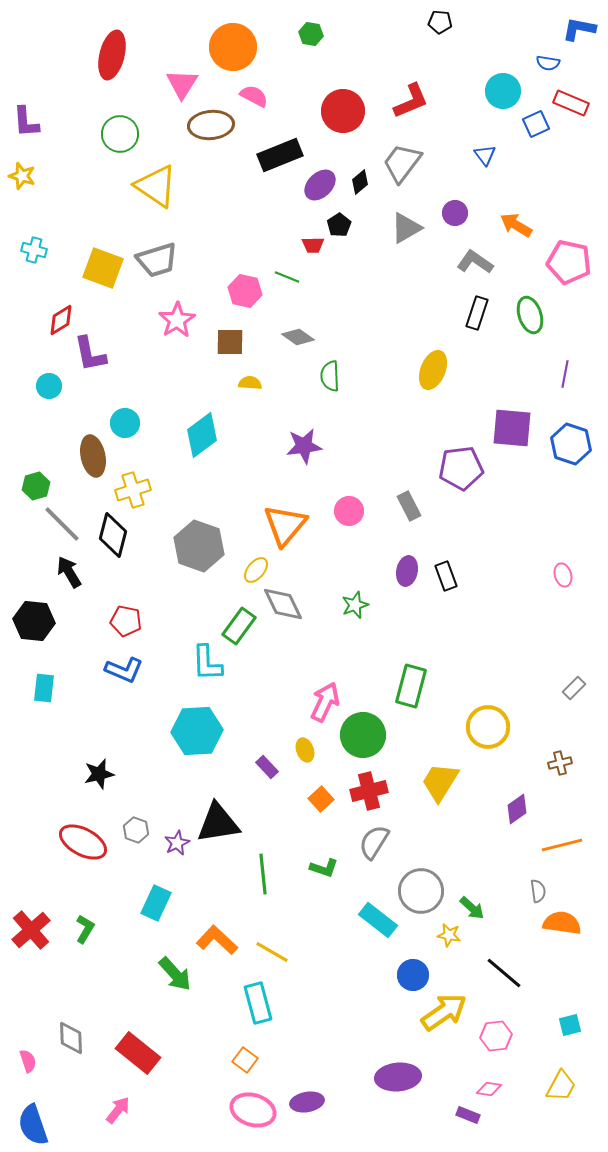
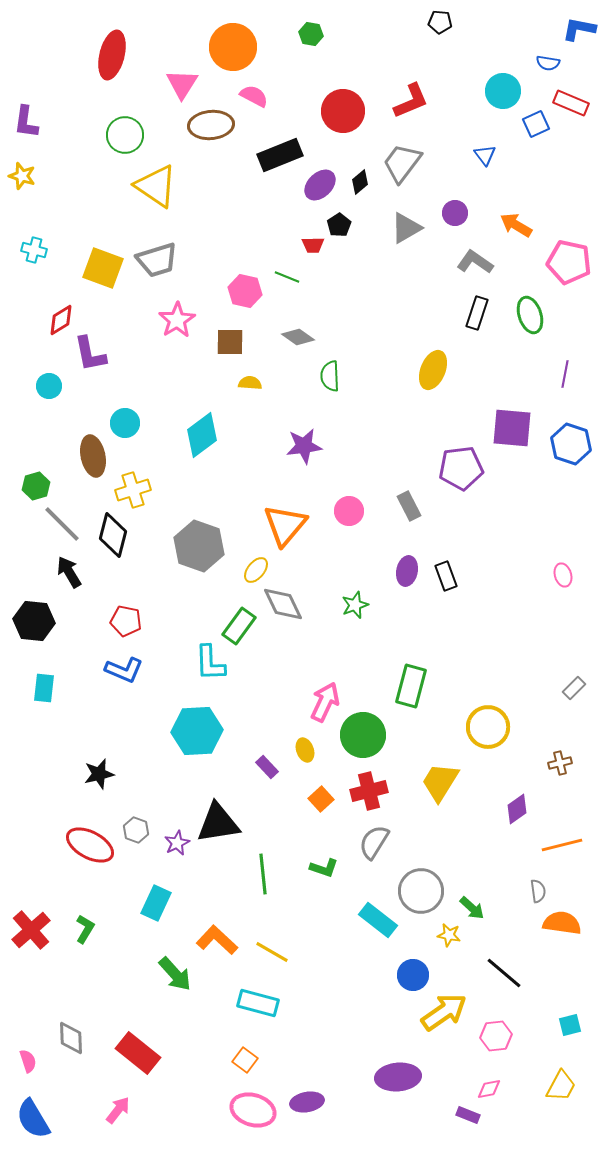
purple L-shape at (26, 122): rotated 12 degrees clockwise
green circle at (120, 134): moved 5 px right, 1 px down
cyan L-shape at (207, 663): moved 3 px right
red ellipse at (83, 842): moved 7 px right, 3 px down
cyan rectangle at (258, 1003): rotated 60 degrees counterclockwise
pink diamond at (489, 1089): rotated 20 degrees counterclockwise
blue semicircle at (33, 1125): moved 6 px up; rotated 12 degrees counterclockwise
